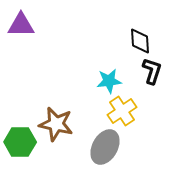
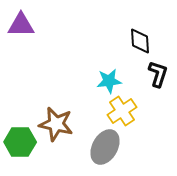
black L-shape: moved 6 px right, 3 px down
